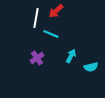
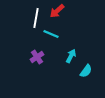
red arrow: moved 1 px right
purple cross: moved 1 px up
cyan semicircle: moved 5 px left, 4 px down; rotated 40 degrees counterclockwise
